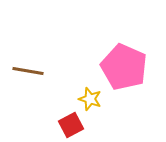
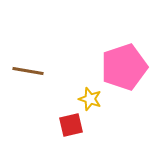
pink pentagon: rotated 30 degrees clockwise
red square: rotated 15 degrees clockwise
